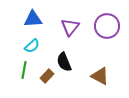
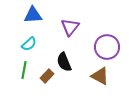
blue triangle: moved 4 px up
purple circle: moved 21 px down
cyan semicircle: moved 3 px left, 2 px up
